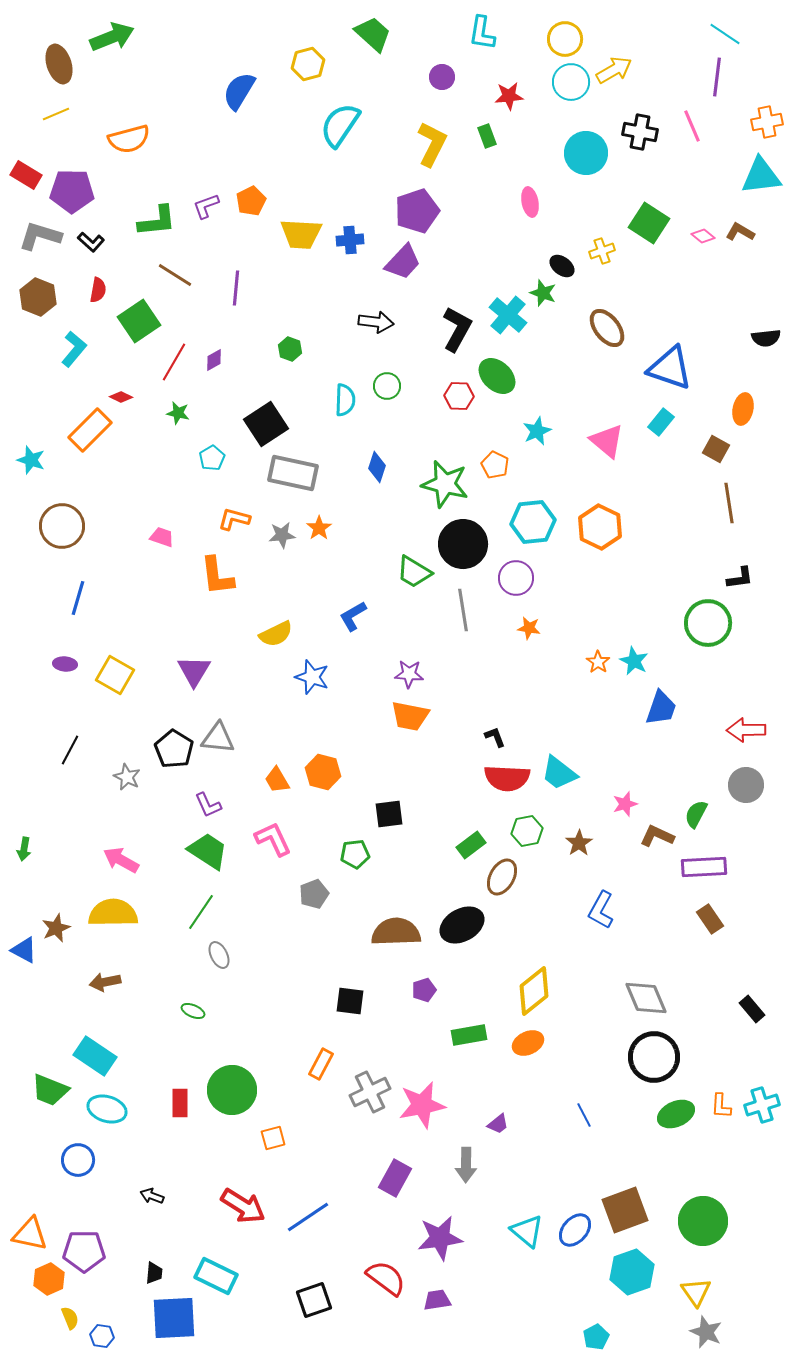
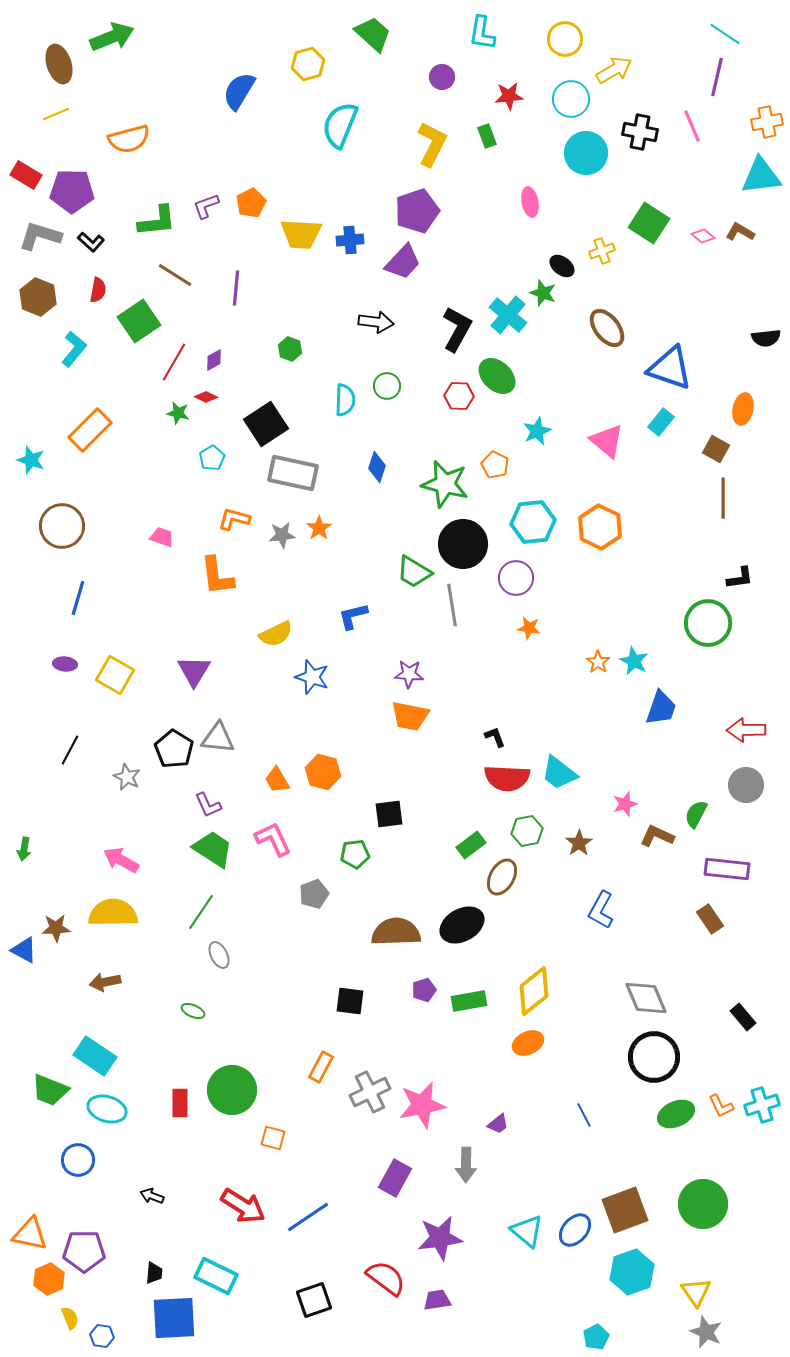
purple line at (717, 77): rotated 6 degrees clockwise
cyan circle at (571, 82): moved 17 px down
cyan semicircle at (340, 125): rotated 12 degrees counterclockwise
orange pentagon at (251, 201): moved 2 px down
red diamond at (121, 397): moved 85 px right
brown line at (729, 503): moved 6 px left, 5 px up; rotated 9 degrees clockwise
gray line at (463, 610): moved 11 px left, 5 px up
blue L-shape at (353, 616): rotated 16 degrees clockwise
green trapezoid at (208, 851): moved 5 px right, 2 px up
purple rectangle at (704, 867): moved 23 px right, 2 px down; rotated 9 degrees clockwise
brown star at (56, 928): rotated 20 degrees clockwise
black rectangle at (752, 1009): moved 9 px left, 8 px down
green rectangle at (469, 1035): moved 34 px up
orange rectangle at (321, 1064): moved 3 px down
orange L-shape at (721, 1106): rotated 28 degrees counterclockwise
orange square at (273, 1138): rotated 30 degrees clockwise
green circle at (703, 1221): moved 17 px up
